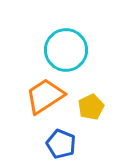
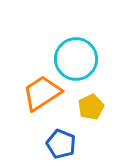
cyan circle: moved 10 px right, 9 px down
orange trapezoid: moved 3 px left, 3 px up
